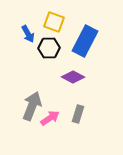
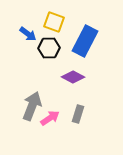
blue arrow: rotated 24 degrees counterclockwise
